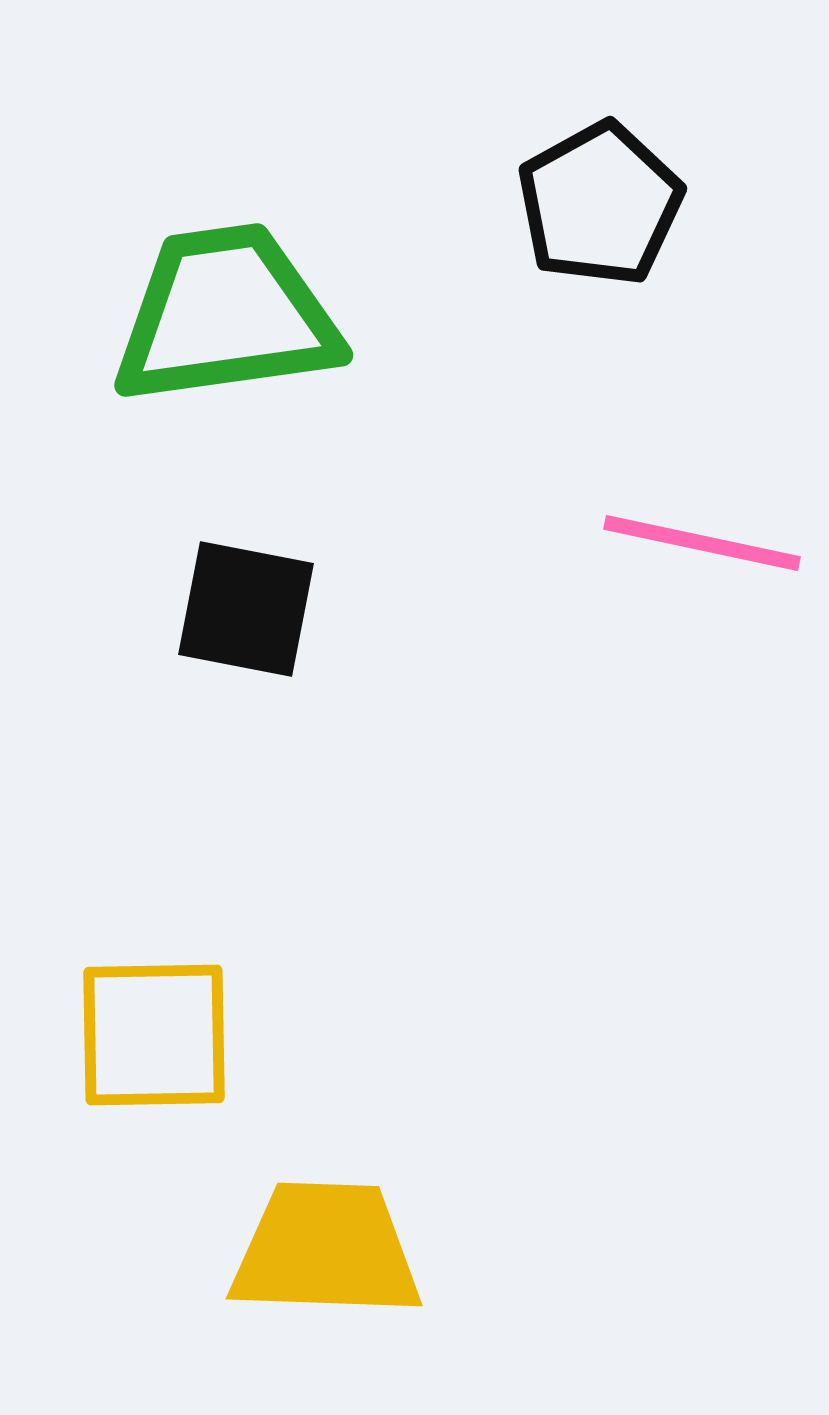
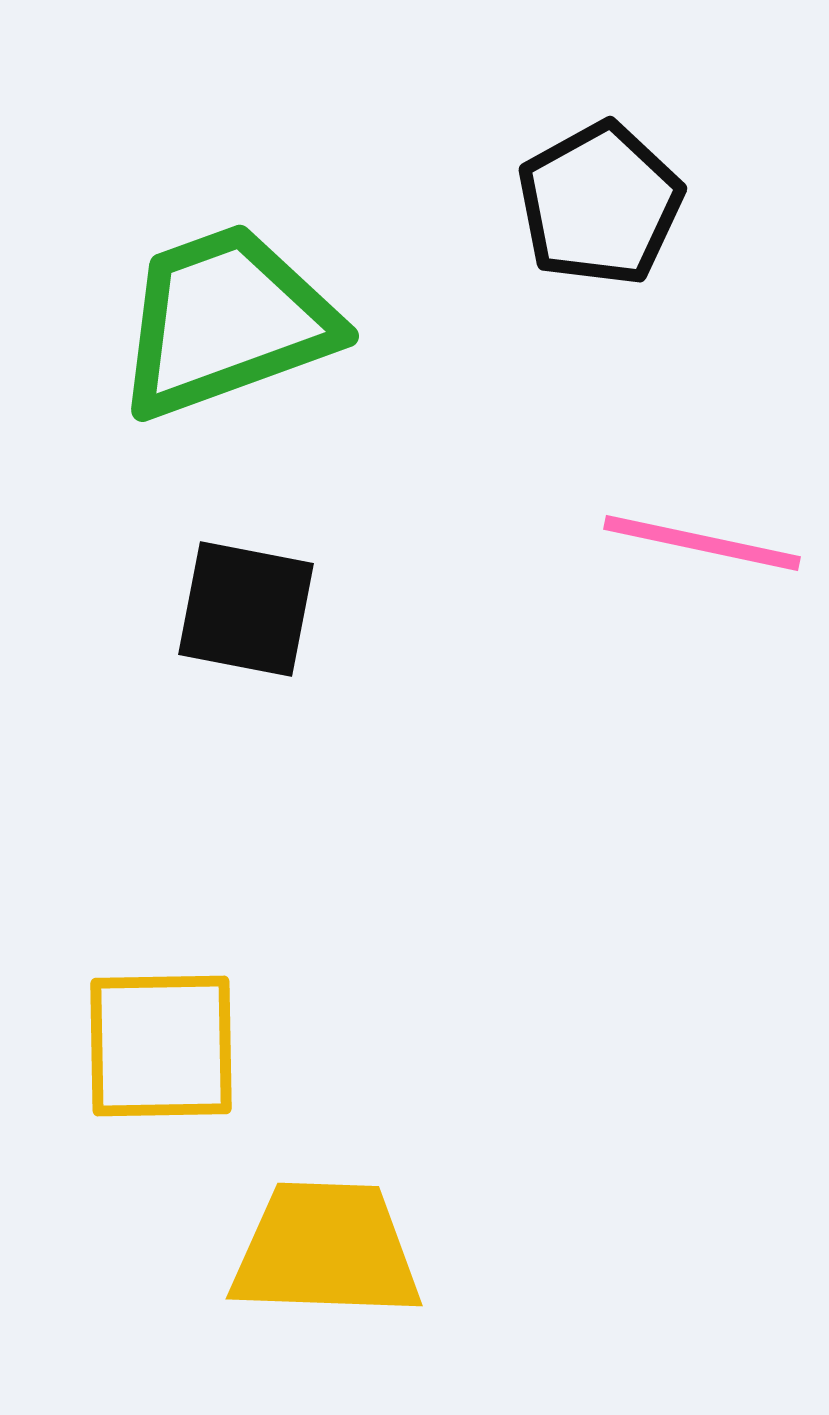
green trapezoid: moved 6 px down; rotated 12 degrees counterclockwise
yellow square: moved 7 px right, 11 px down
